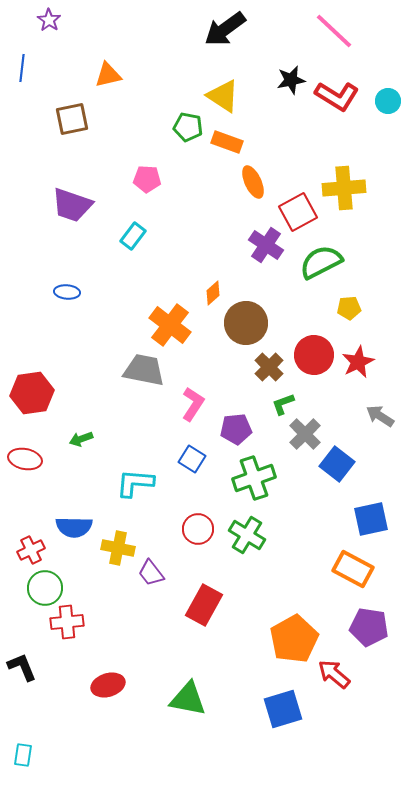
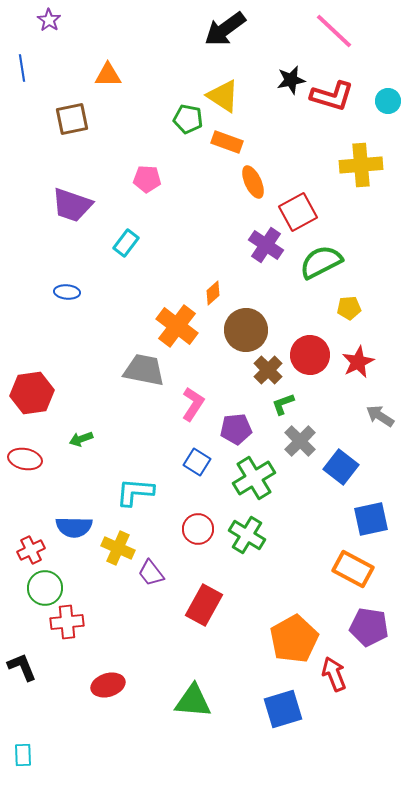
blue line at (22, 68): rotated 16 degrees counterclockwise
orange triangle at (108, 75): rotated 12 degrees clockwise
red L-shape at (337, 96): moved 5 px left; rotated 15 degrees counterclockwise
green pentagon at (188, 127): moved 8 px up
yellow cross at (344, 188): moved 17 px right, 23 px up
cyan rectangle at (133, 236): moved 7 px left, 7 px down
brown circle at (246, 323): moved 7 px down
orange cross at (170, 325): moved 7 px right, 1 px down
red circle at (314, 355): moved 4 px left
brown cross at (269, 367): moved 1 px left, 3 px down
gray cross at (305, 434): moved 5 px left, 7 px down
blue square at (192, 459): moved 5 px right, 3 px down
blue square at (337, 464): moved 4 px right, 3 px down
green cross at (254, 478): rotated 12 degrees counterclockwise
cyan L-shape at (135, 483): moved 9 px down
yellow cross at (118, 548): rotated 12 degrees clockwise
red arrow at (334, 674): rotated 28 degrees clockwise
green triangle at (188, 699): moved 5 px right, 2 px down; rotated 6 degrees counterclockwise
cyan rectangle at (23, 755): rotated 10 degrees counterclockwise
